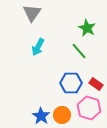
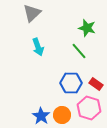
gray triangle: rotated 12 degrees clockwise
green star: rotated 12 degrees counterclockwise
cyan arrow: rotated 48 degrees counterclockwise
